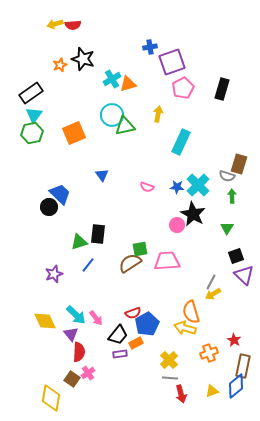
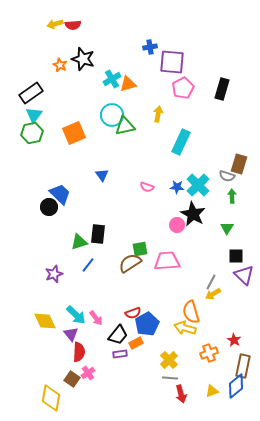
purple square at (172, 62): rotated 24 degrees clockwise
orange star at (60, 65): rotated 24 degrees counterclockwise
black square at (236, 256): rotated 21 degrees clockwise
